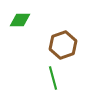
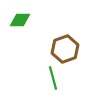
brown hexagon: moved 2 px right, 4 px down
